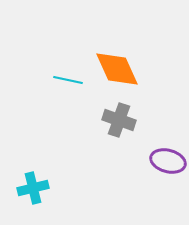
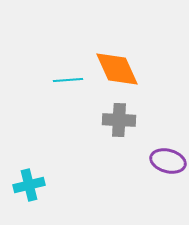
cyan line: rotated 16 degrees counterclockwise
gray cross: rotated 16 degrees counterclockwise
cyan cross: moved 4 px left, 3 px up
